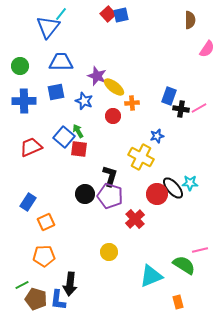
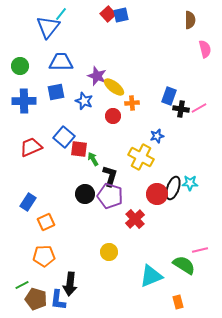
pink semicircle at (207, 49): moved 2 px left; rotated 48 degrees counterclockwise
green arrow at (78, 131): moved 15 px right, 28 px down
black ellipse at (173, 188): rotated 60 degrees clockwise
